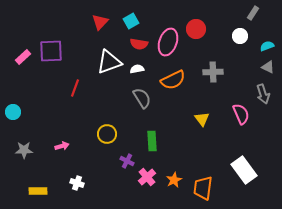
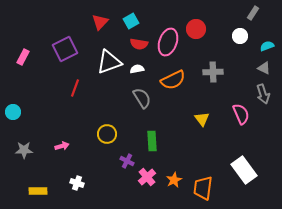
purple square: moved 14 px right, 2 px up; rotated 25 degrees counterclockwise
pink rectangle: rotated 21 degrees counterclockwise
gray triangle: moved 4 px left, 1 px down
